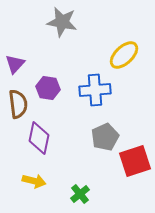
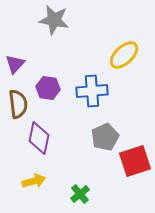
gray star: moved 8 px left, 2 px up
blue cross: moved 3 px left, 1 px down
yellow arrow: rotated 30 degrees counterclockwise
